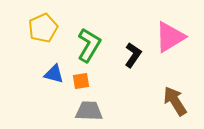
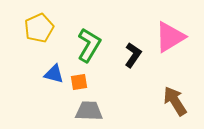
yellow pentagon: moved 4 px left
orange square: moved 2 px left, 1 px down
